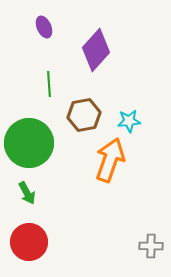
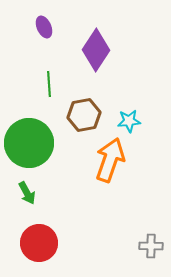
purple diamond: rotated 9 degrees counterclockwise
red circle: moved 10 px right, 1 px down
